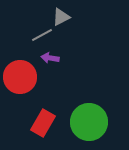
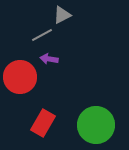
gray triangle: moved 1 px right, 2 px up
purple arrow: moved 1 px left, 1 px down
green circle: moved 7 px right, 3 px down
